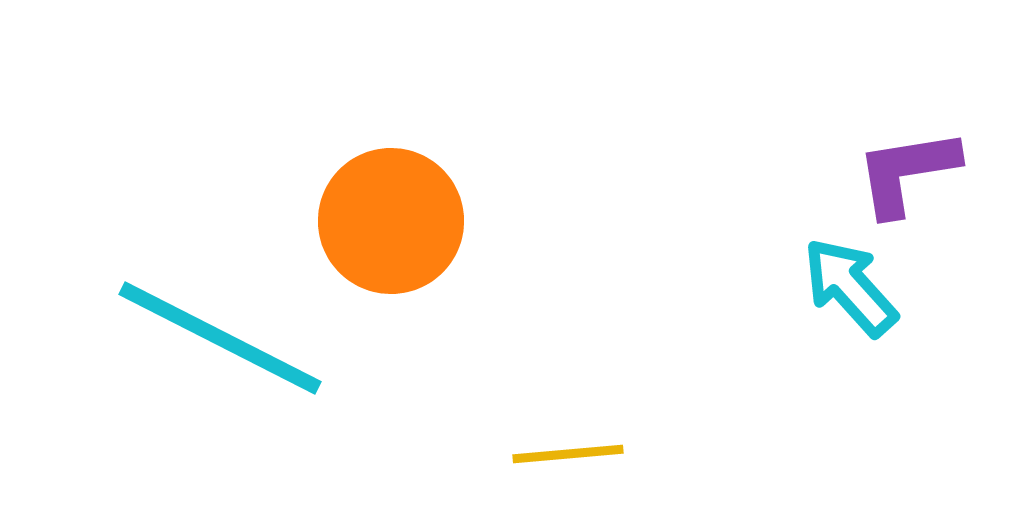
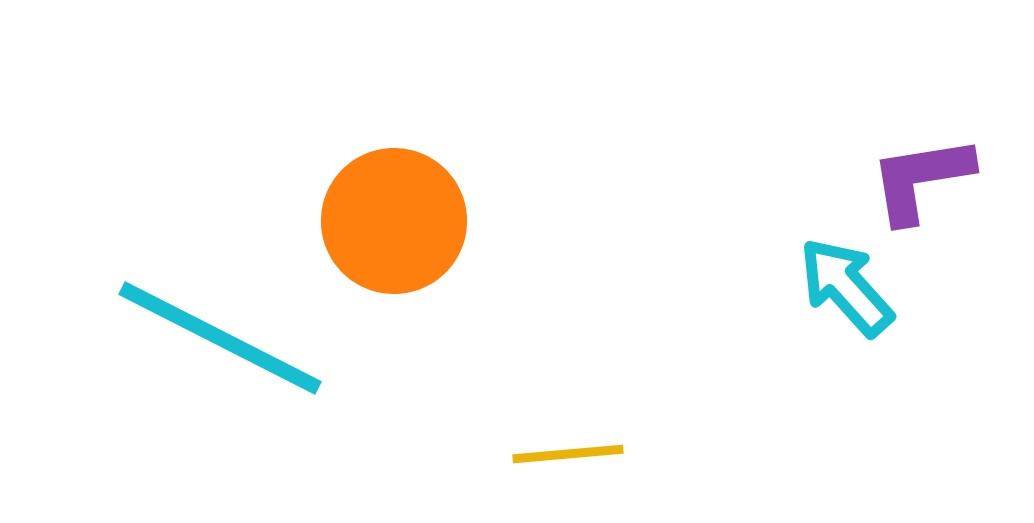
purple L-shape: moved 14 px right, 7 px down
orange circle: moved 3 px right
cyan arrow: moved 4 px left
